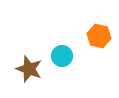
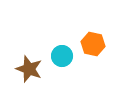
orange hexagon: moved 6 px left, 8 px down
